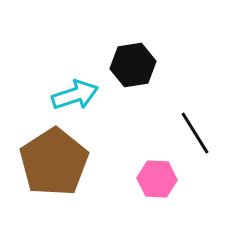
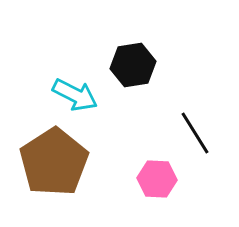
cyan arrow: rotated 45 degrees clockwise
